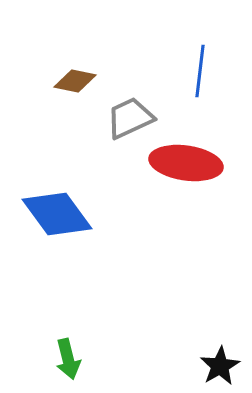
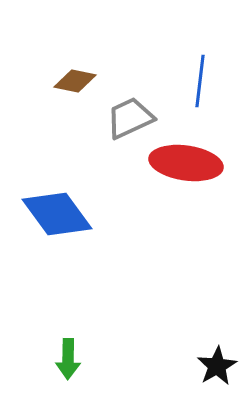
blue line: moved 10 px down
green arrow: rotated 15 degrees clockwise
black star: moved 3 px left
